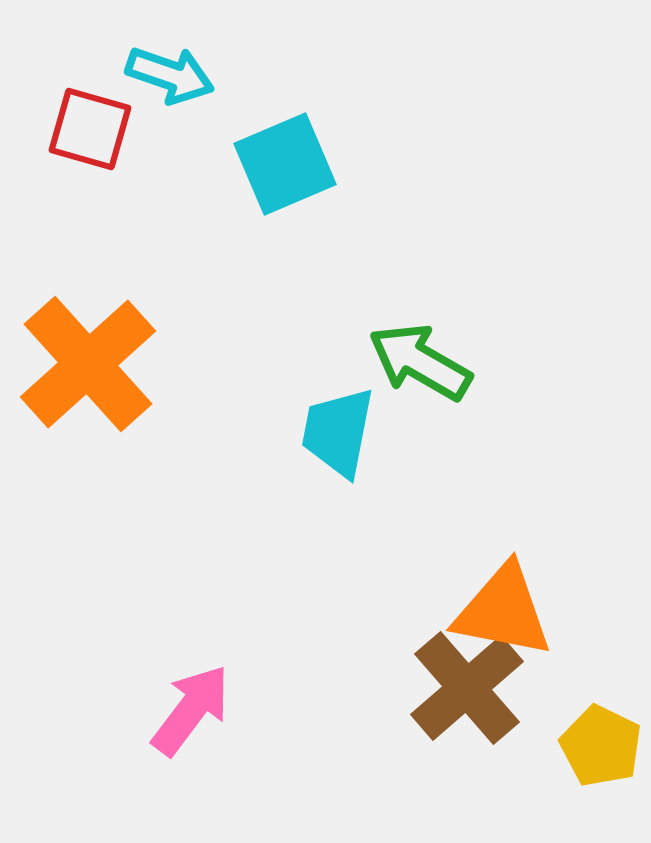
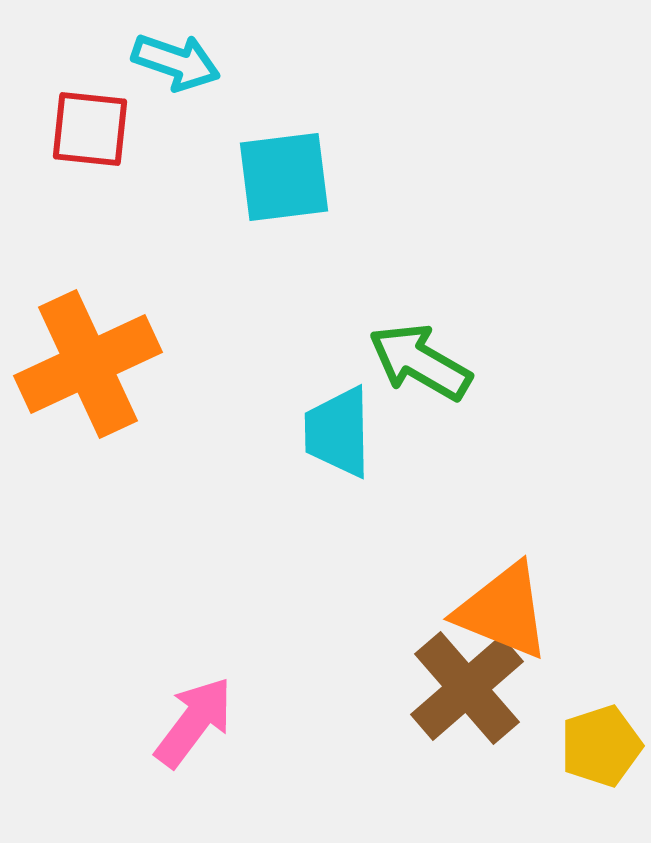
cyan arrow: moved 6 px right, 13 px up
red square: rotated 10 degrees counterclockwise
cyan square: moved 1 px left, 13 px down; rotated 16 degrees clockwise
orange cross: rotated 17 degrees clockwise
cyan trapezoid: rotated 12 degrees counterclockwise
orange triangle: rotated 11 degrees clockwise
pink arrow: moved 3 px right, 12 px down
yellow pentagon: rotated 28 degrees clockwise
